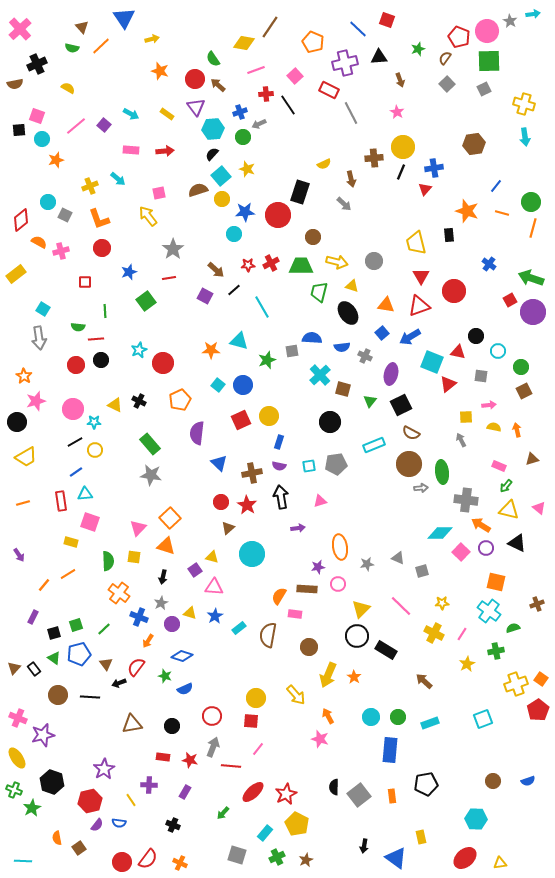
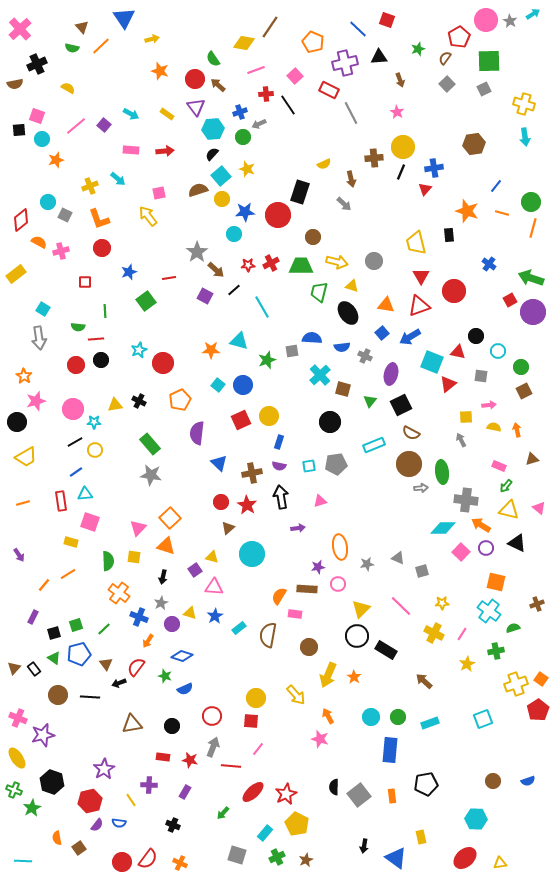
cyan arrow at (533, 14): rotated 24 degrees counterclockwise
pink circle at (487, 31): moved 1 px left, 11 px up
red pentagon at (459, 37): rotated 20 degrees clockwise
gray star at (173, 249): moved 24 px right, 3 px down
yellow triangle at (115, 405): rotated 35 degrees counterclockwise
cyan diamond at (440, 533): moved 3 px right, 5 px up
